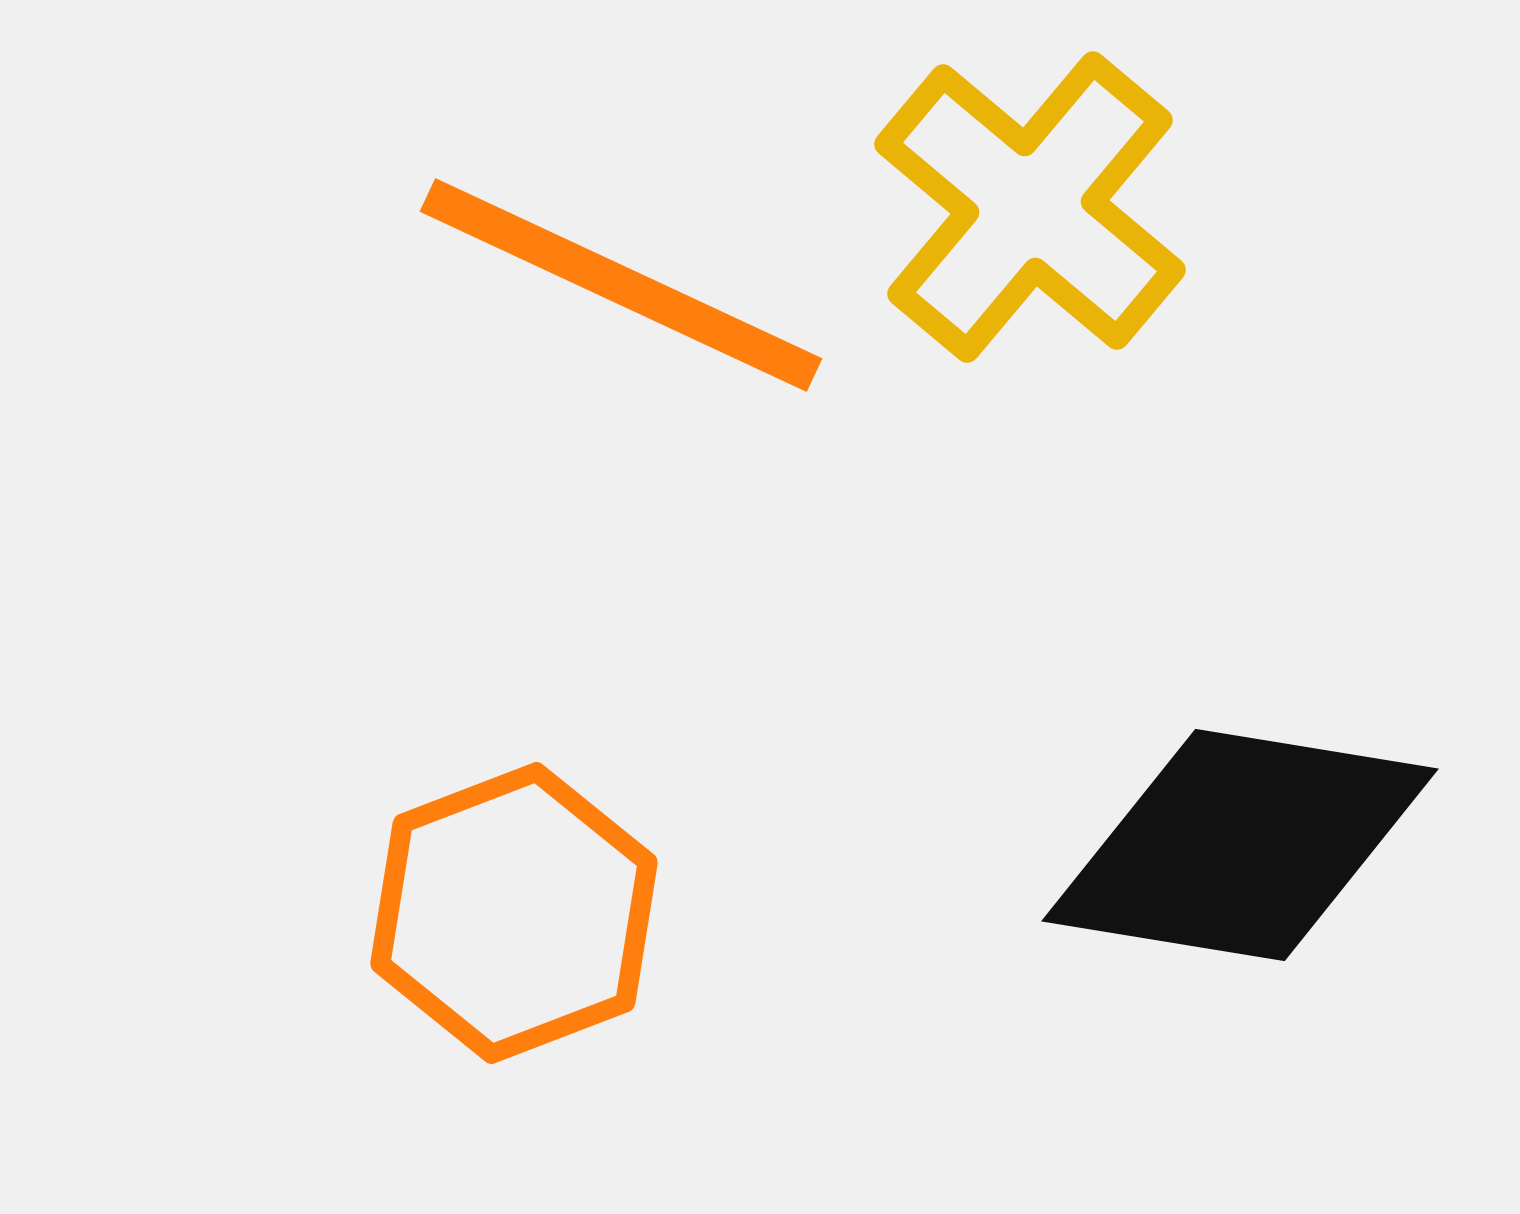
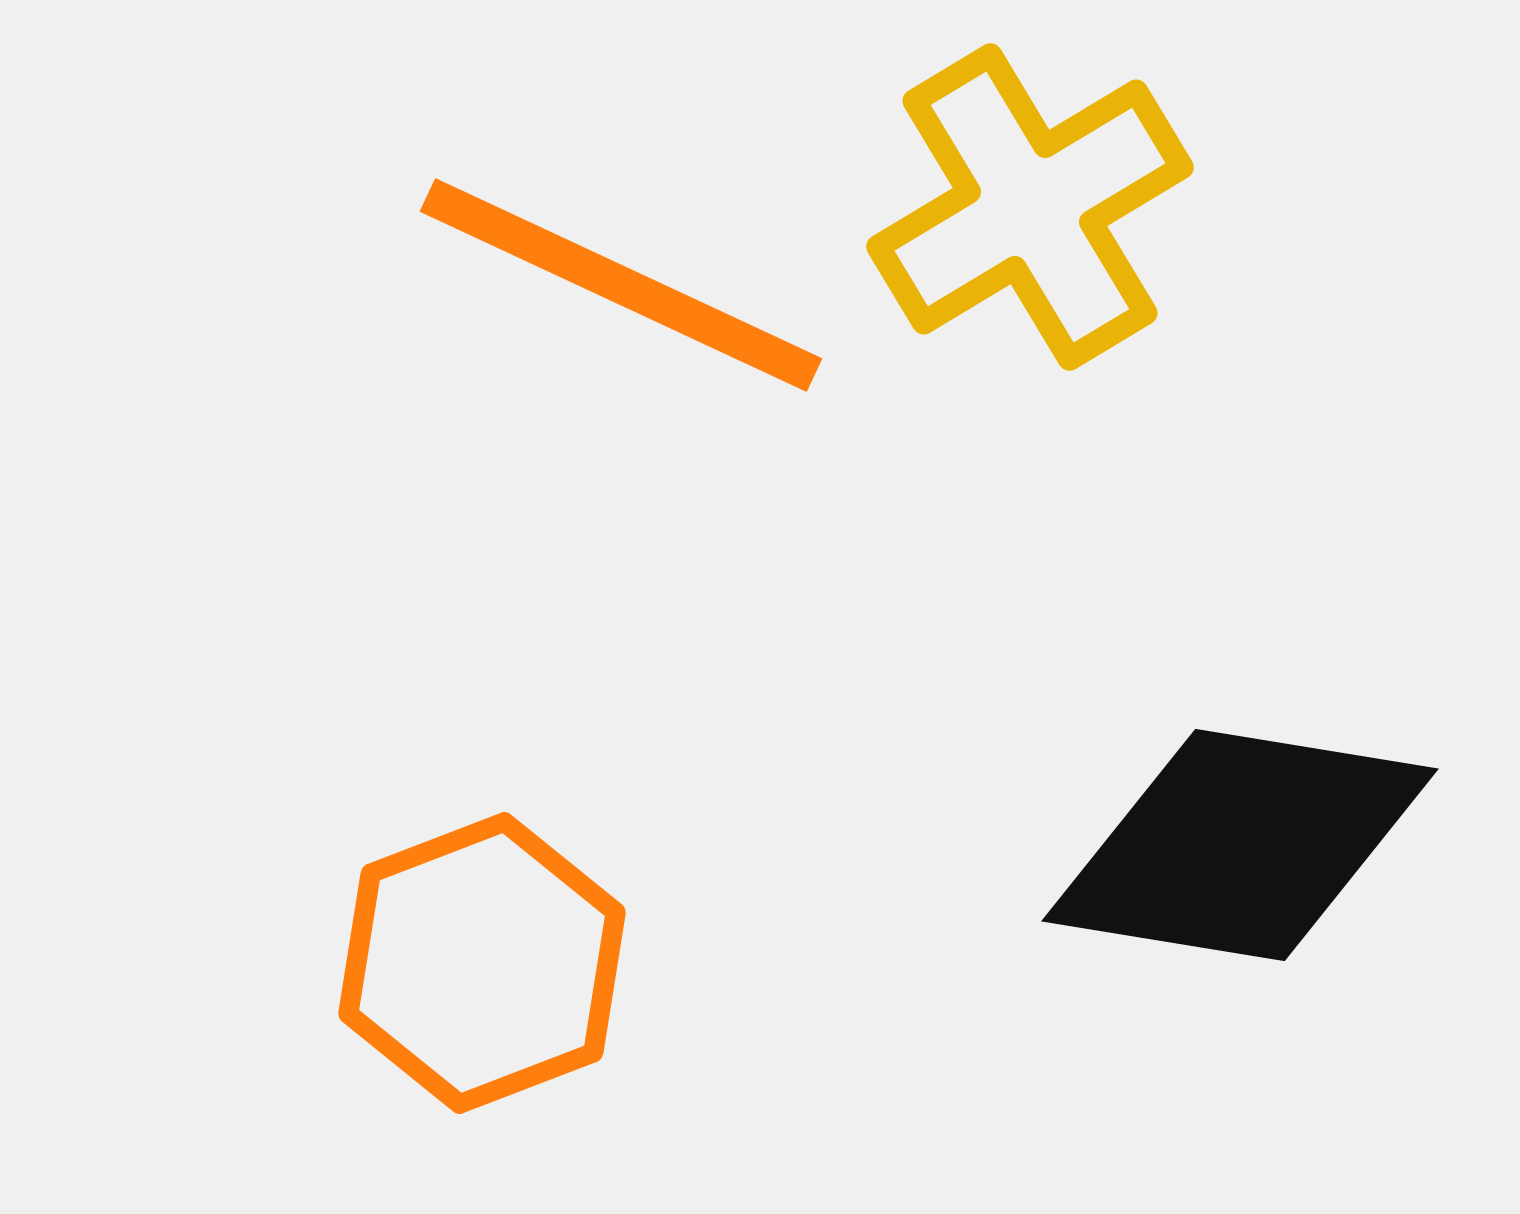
yellow cross: rotated 19 degrees clockwise
orange hexagon: moved 32 px left, 50 px down
